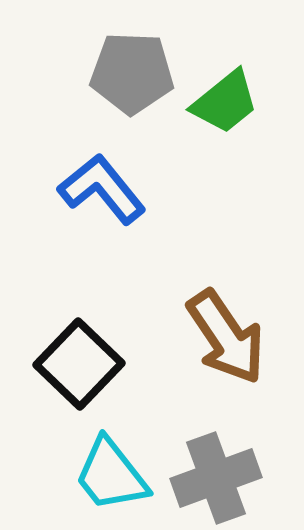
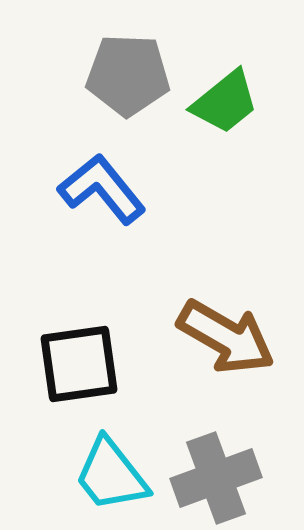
gray pentagon: moved 4 px left, 2 px down
brown arrow: rotated 26 degrees counterclockwise
black square: rotated 38 degrees clockwise
